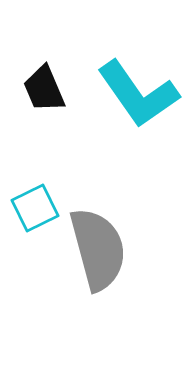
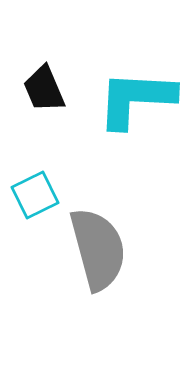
cyan L-shape: moved 2 px left, 5 px down; rotated 128 degrees clockwise
cyan square: moved 13 px up
